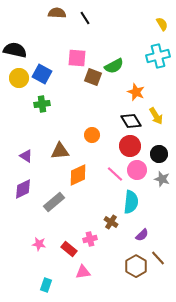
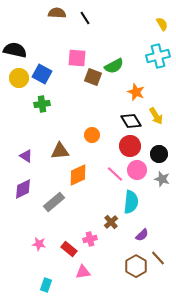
brown cross: rotated 16 degrees clockwise
